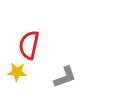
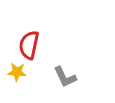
gray L-shape: rotated 85 degrees clockwise
